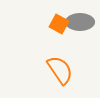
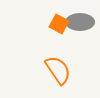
orange semicircle: moved 2 px left
